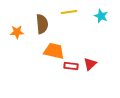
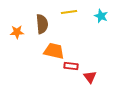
red triangle: moved 13 px down; rotated 24 degrees counterclockwise
